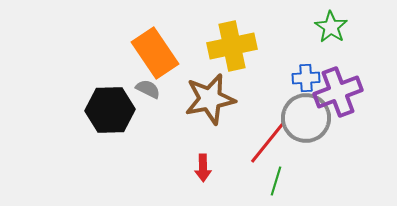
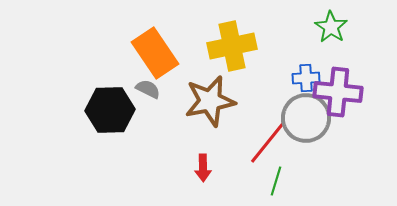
purple cross: rotated 27 degrees clockwise
brown star: moved 2 px down
